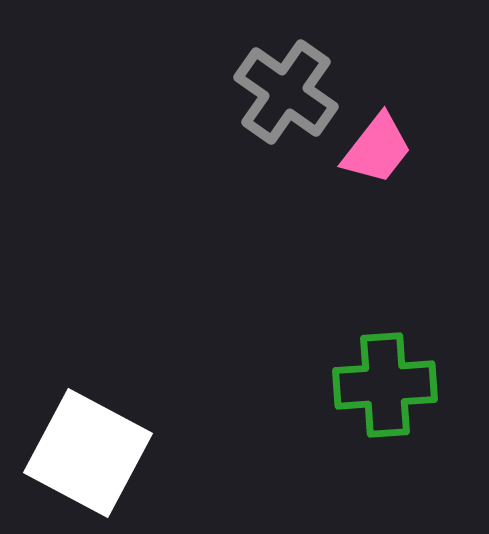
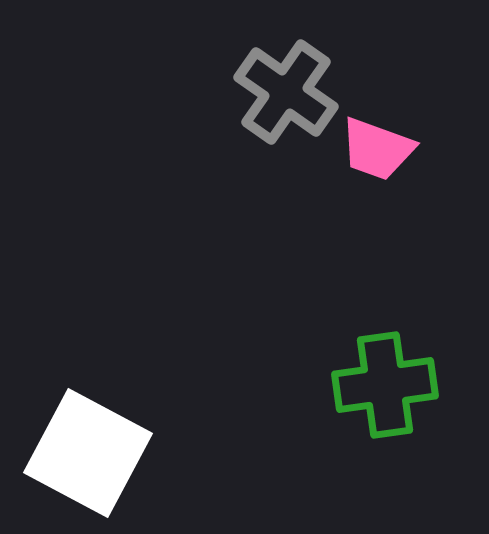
pink trapezoid: rotated 72 degrees clockwise
green cross: rotated 4 degrees counterclockwise
